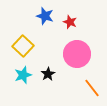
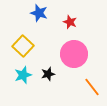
blue star: moved 6 px left, 3 px up
pink circle: moved 3 px left
black star: rotated 16 degrees clockwise
orange line: moved 1 px up
